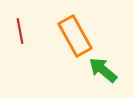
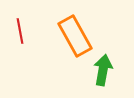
green arrow: rotated 60 degrees clockwise
